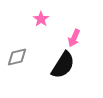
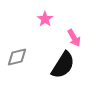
pink star: moved 4 px right
pink arrow: rotated 54 degrees counterclockwise
